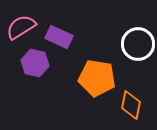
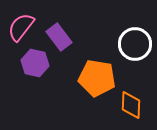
pink semicircle: rotated 20 degrees counterclockwise
purple rectangle: rotated 28 degrees clockwise
white circle: moved 3 px left
orange diamond: rotated 8 degrees counterclockwise
